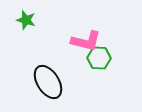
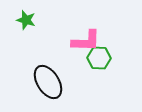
pink L-shape: rotated 12 degrees counterclockwise
